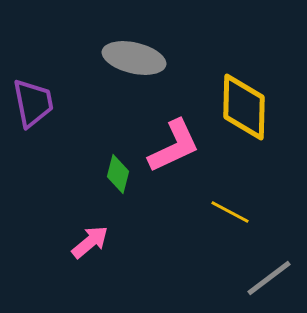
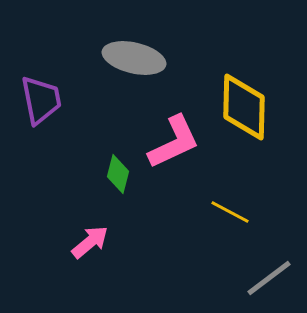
purple trapezoid: moved 8 px right, 3 px up
pink L-shape: moved 4 px up
